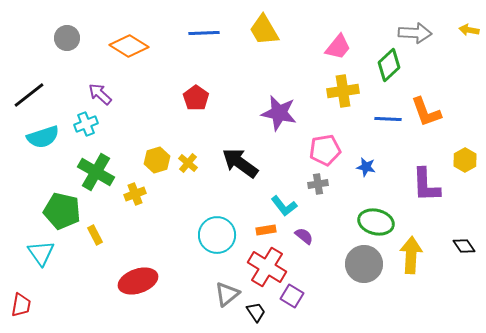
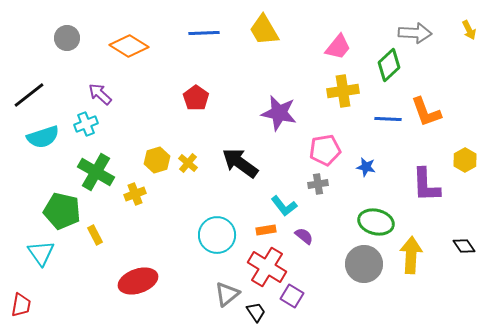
yellow arrow at (469, 30): rotated 126 degrees counterclockwise
